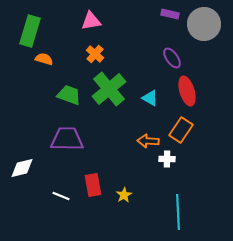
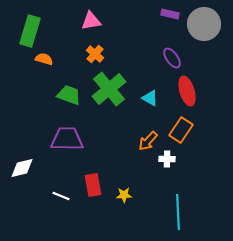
orange arrow: rotated 50 degrees counterclockwise
yellow star: rotated 28 degrees clockwise
